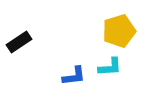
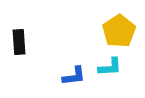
yellow pentagon: rotated 16 degrees counterclockwise
black rectangle: rotated 60 degrees counterclockwise
